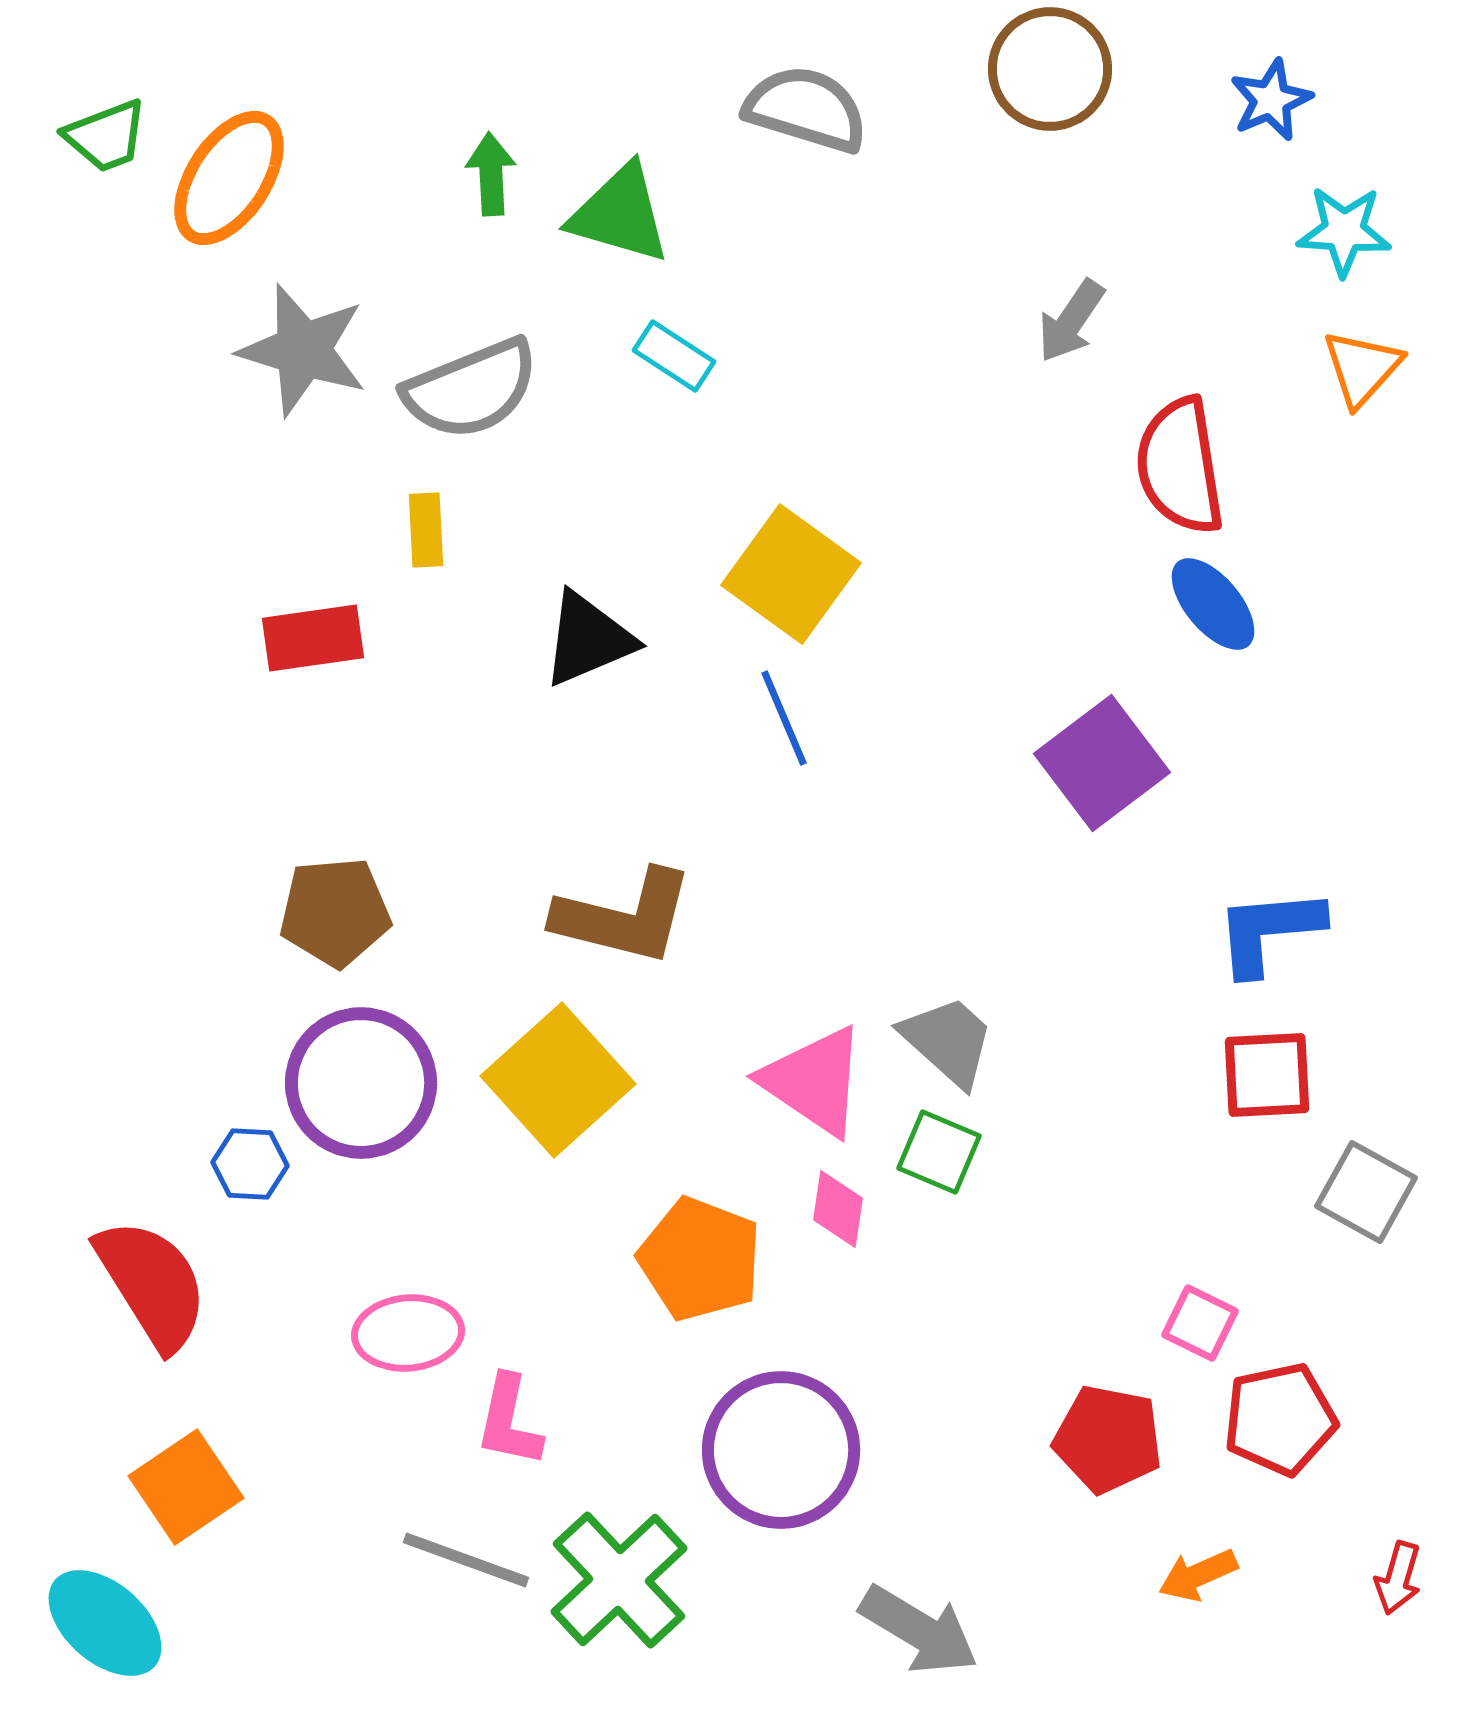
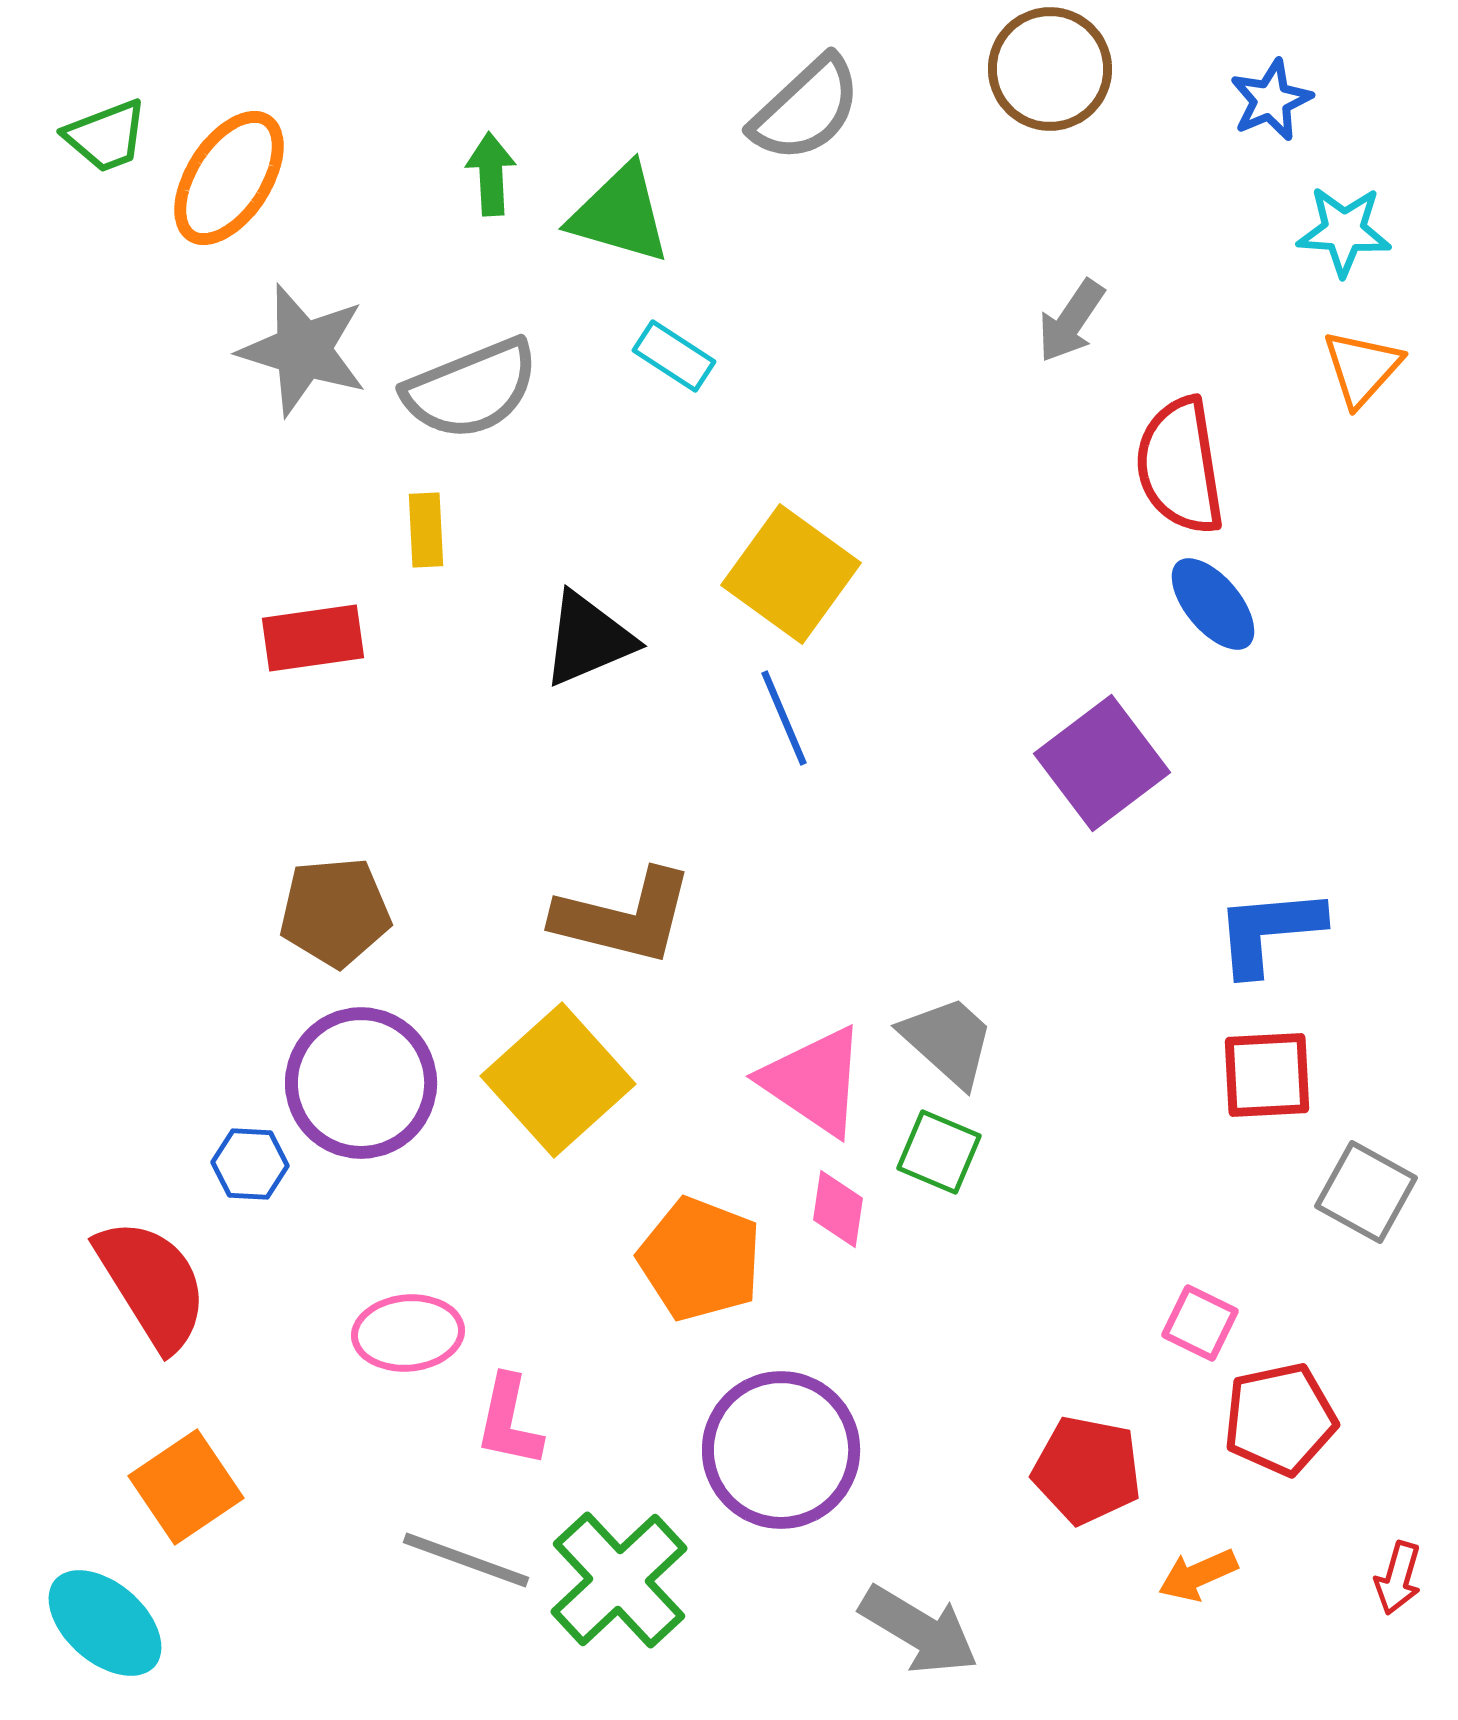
gray semicircle at (806, 109): rotated 120 degrees clockwise
red pentagon at (1108, 1439): moved 21 px left, 31 px down
